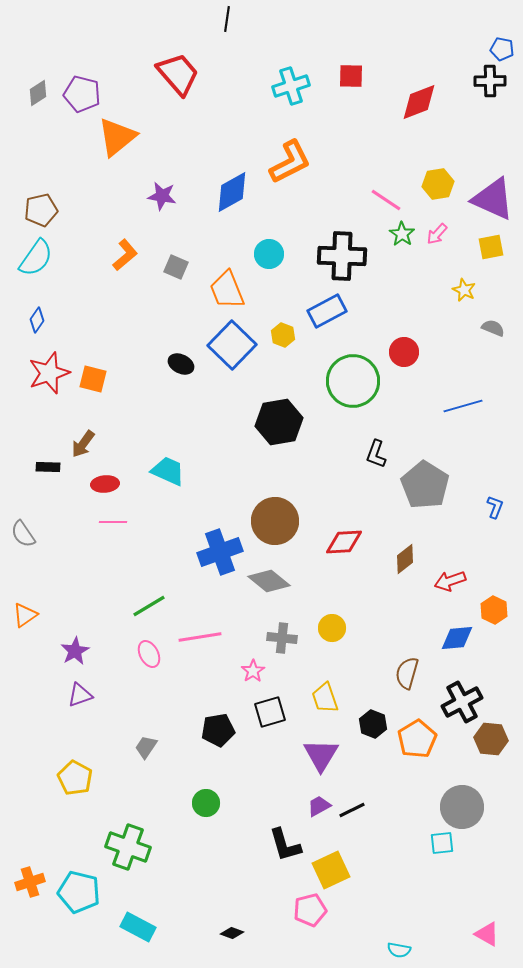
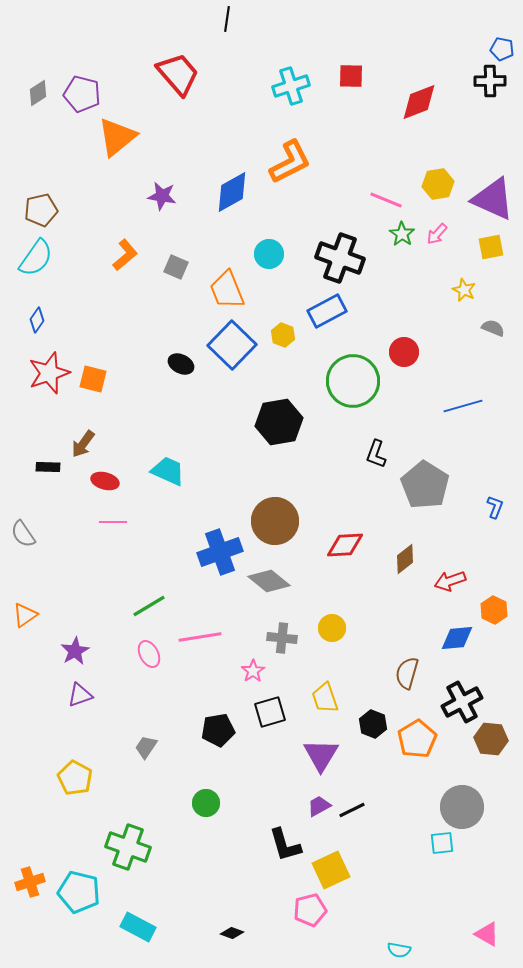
pink line at (386, 200): rotated 12 degrees counterclockwise
black cross at (342, 256): moved 2 px left, 2 px down; rotated 18 degrees clockwise
red ellipse at (105, 484): moved 3 px up; rotated 20 degrees clockwise
red diamond at (344, 542): moved 1 px right, 3 px down
